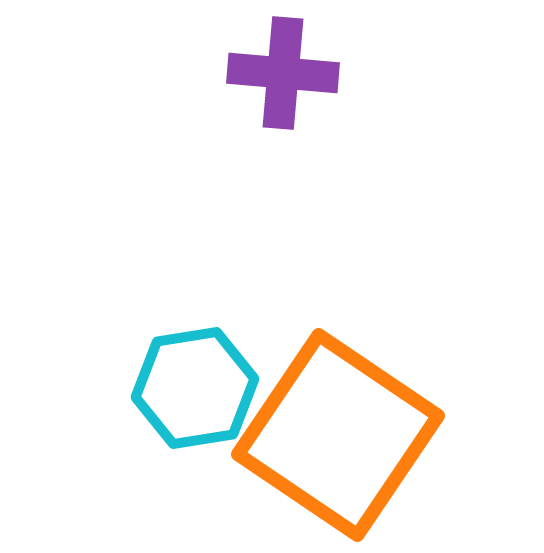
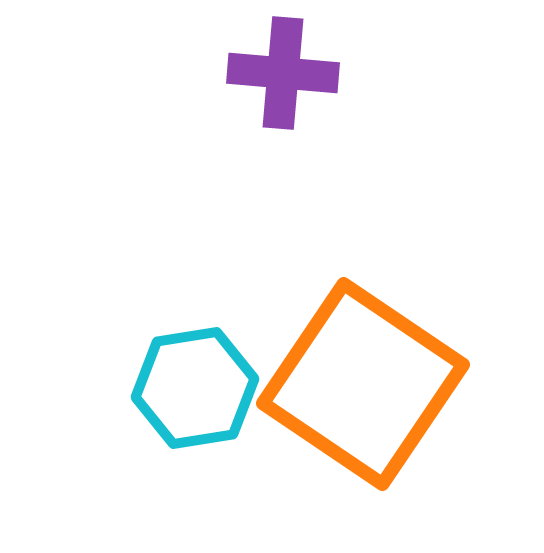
orange square: moved 25 px right, 51 px up
